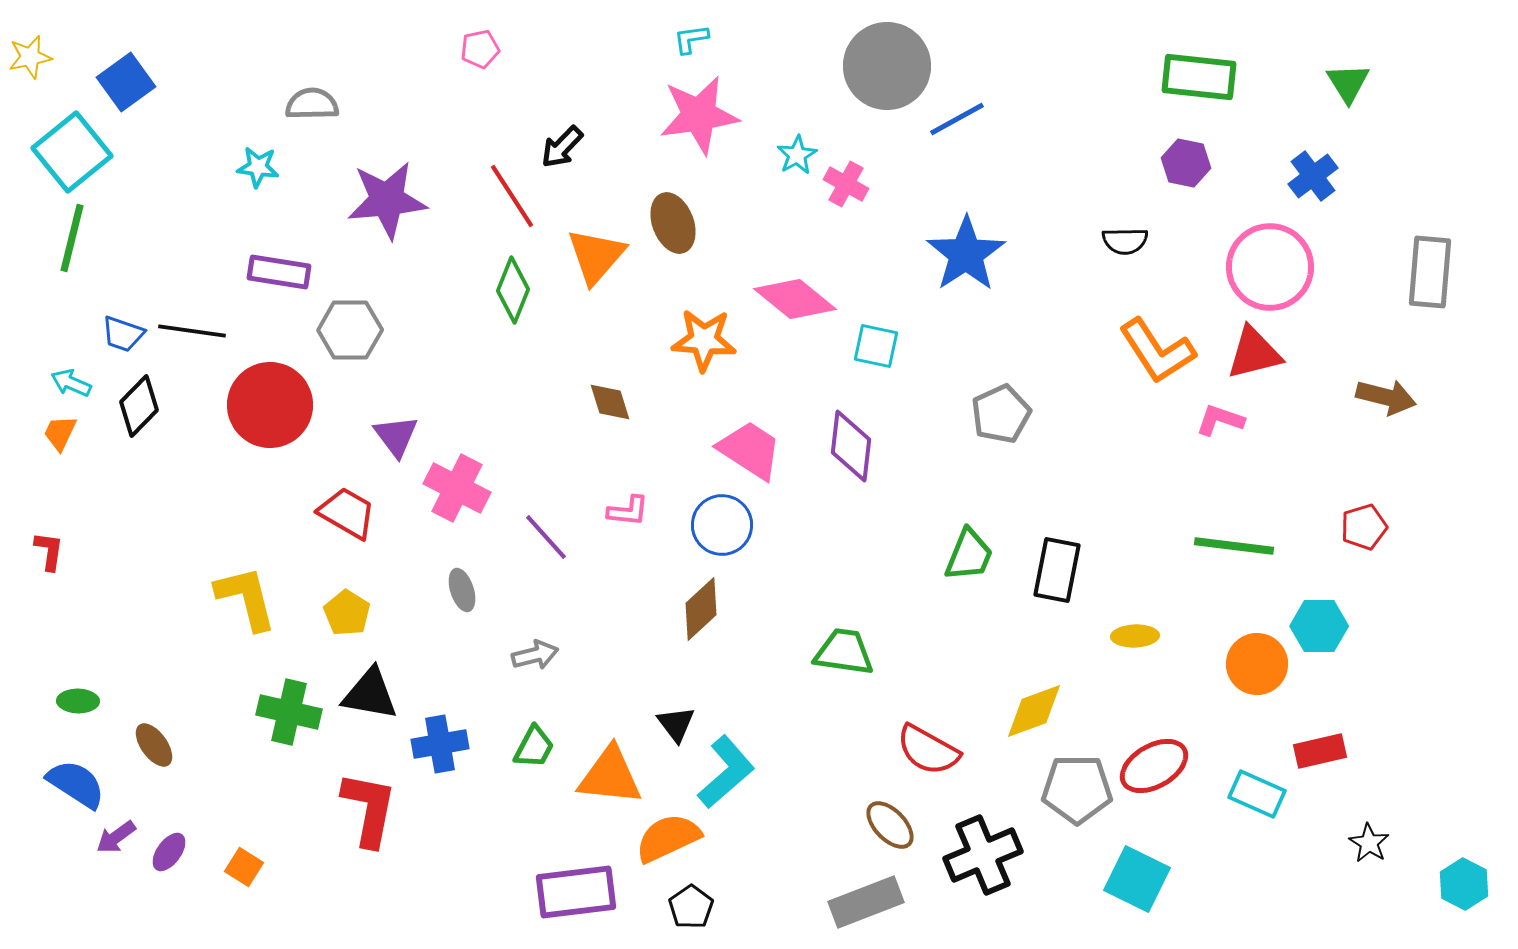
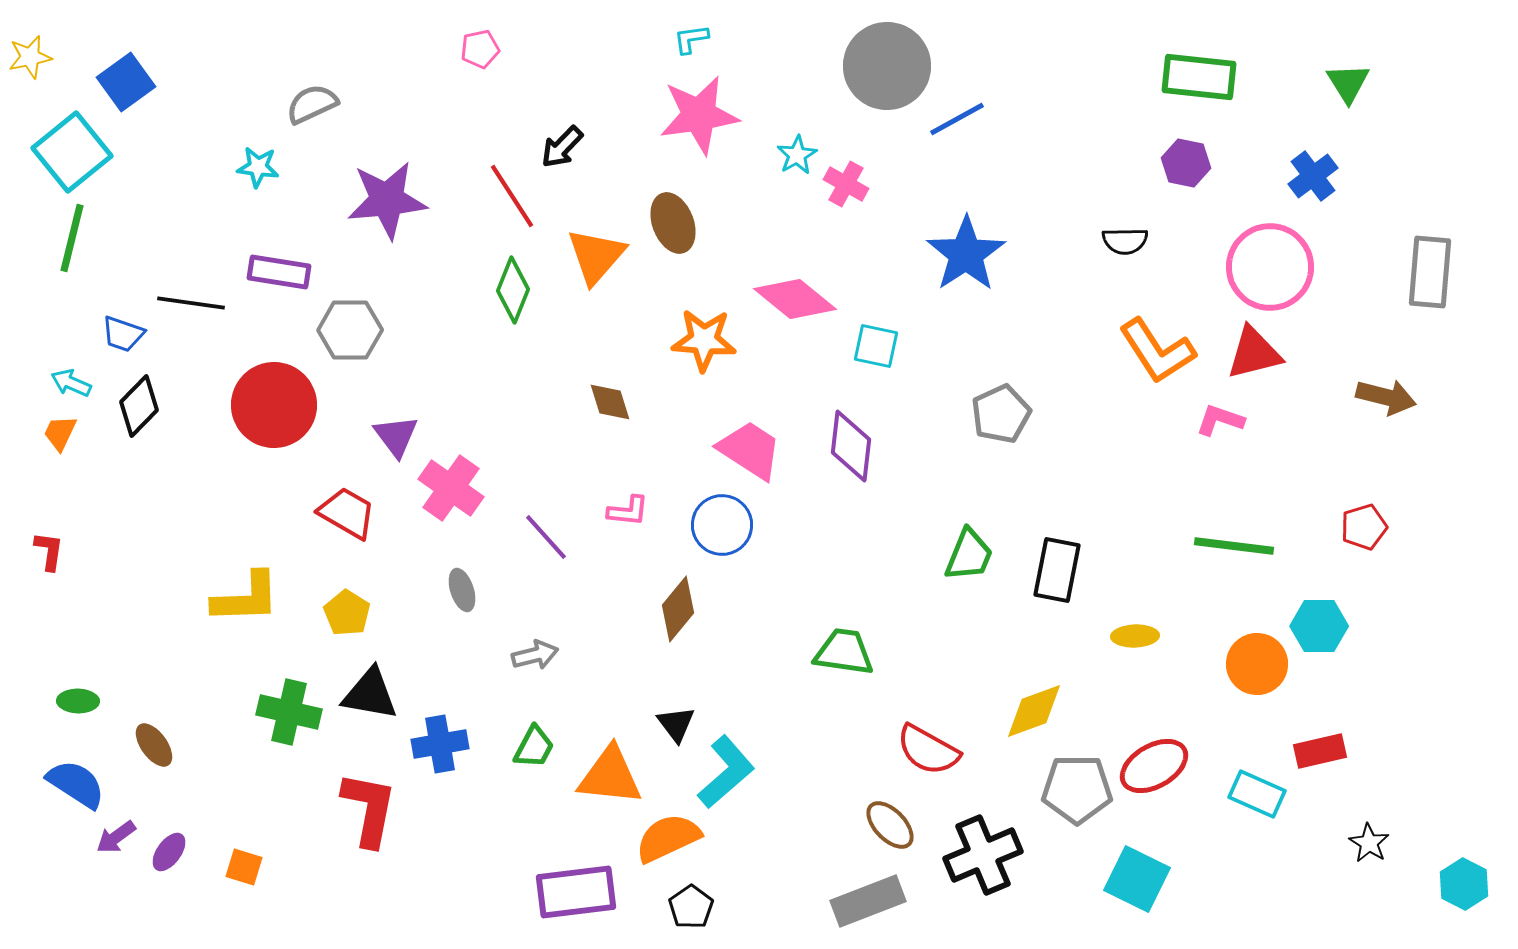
gray semicircle at (312, 104): rotated 24 degrees counterclockwise
black line at (192, 331): moved 1 px left, 28 px up
red circle at (270, 405): moved 4 px right
pink cross at (457, 488): moved 6 px left; rotated 8 degrees clockwise
yellow L-shape at (246, 598): rotated 102 degrees clockwise
brown diamond at (701, 609): moved 23 px left; rotated 8 degrees counterclockwise
orange square at (244, 867): rotated 15 degrees counterclockwise
gray rectangle at (866, 902): moved 2 px right, 1 px up
